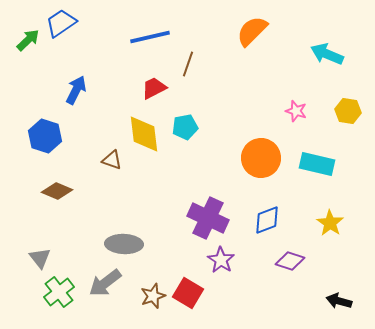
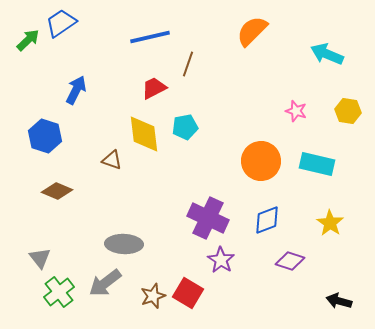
orange circle: moved 3 px down
